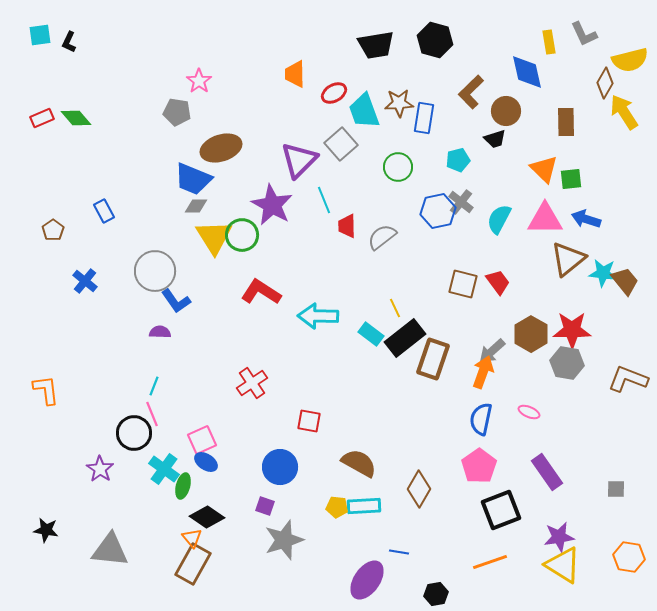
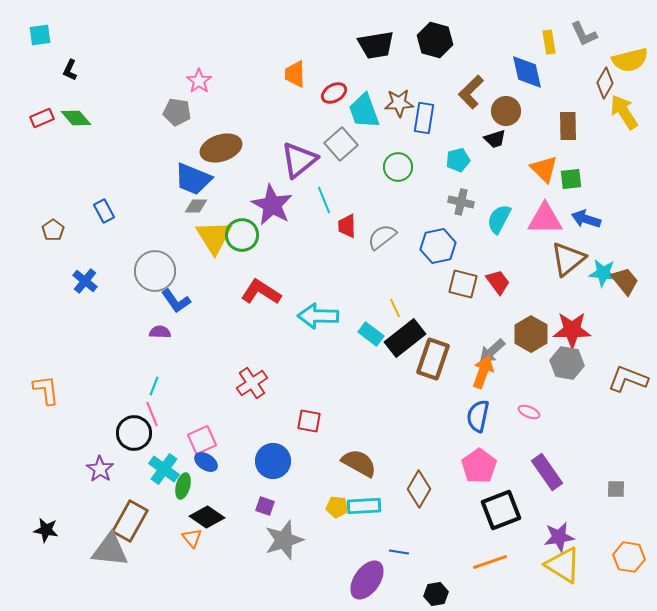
black L-shape at (69, 42): moved 1 px right, 28 px down
brown rectangle at (566, 122): moved 2 px right, 4 px down
purple triangle at (299, 160): rotated 6 degrees clockwise
gray cross at (461, 202): rotated 25 degrees counterclockwise
blue hexagon at (438, 211): moved 35 px down
blue semicircle at (481, 419): moved 3 px left, 3 px up
blue circle at (280, 467): moved 7 px left, 6 px up
brown rectangle at (193, 564): moved 63 px left, 43 px up
